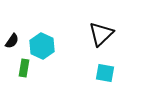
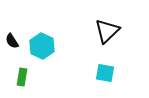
black triangle: moved 6 px right, 3 px up
black semicircle: rotated 112 degrees clockwise
green rectangle: moved 2 px left, 9 px down
